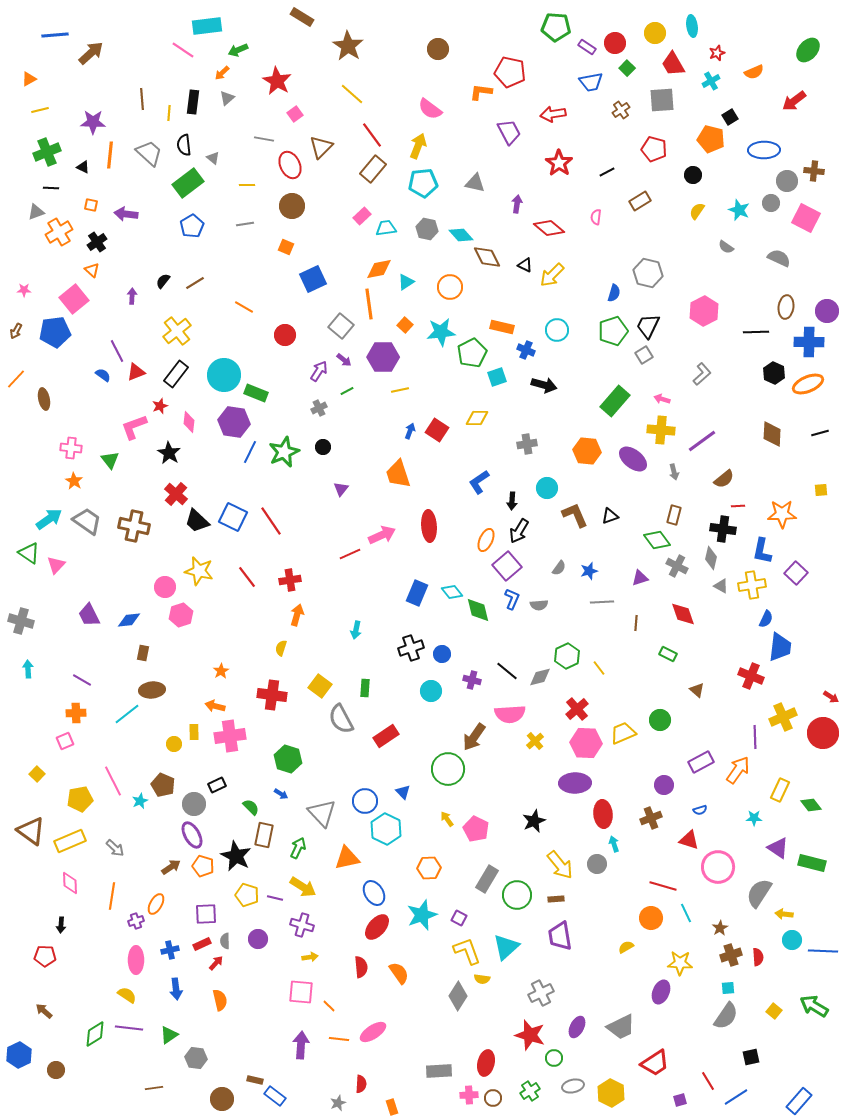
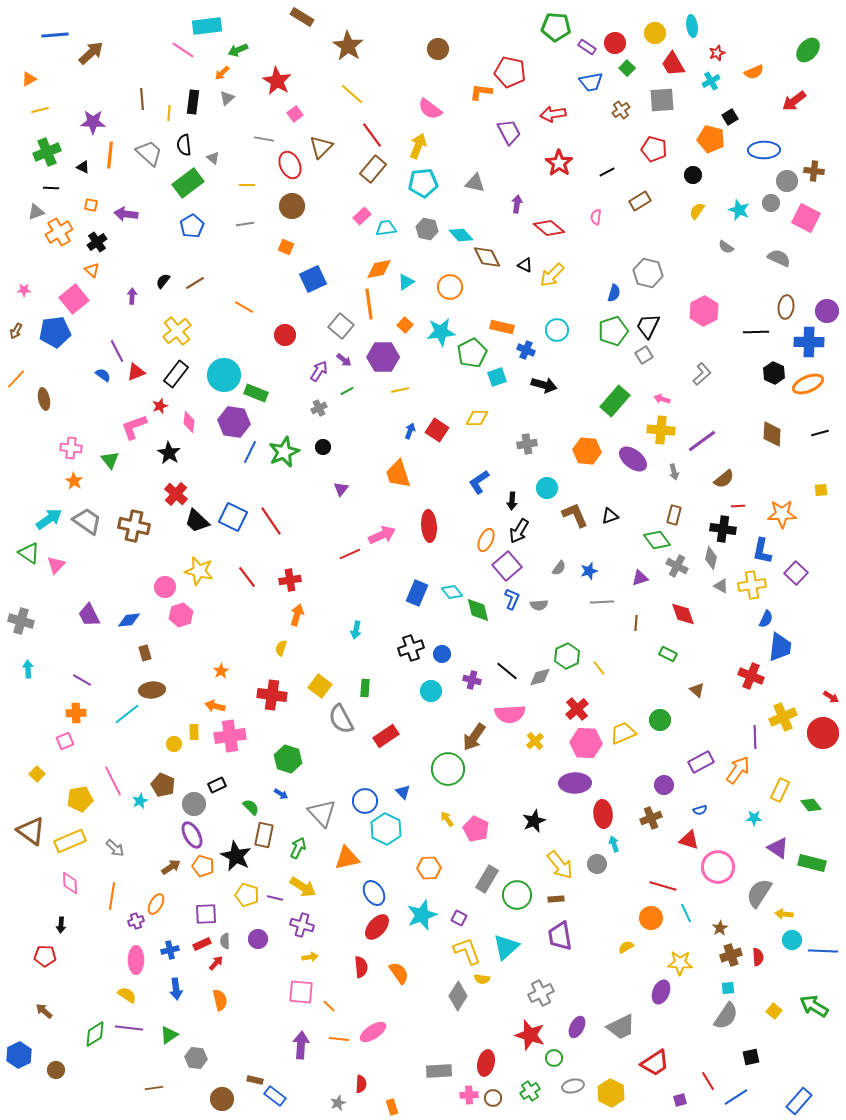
brown rectangle at (143, 653): moved 2 px right; rotated 28 degrees counterclockwise
